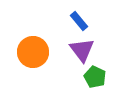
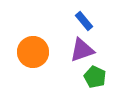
blue rectangle: moved 5 px right
purple triangle: rotated 48 degrees clockwise
